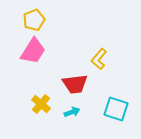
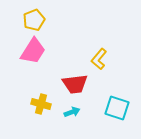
yellow cross: rotated 24 degrees counterclockwise
cyan square: moved 1 px right, 1 px up
